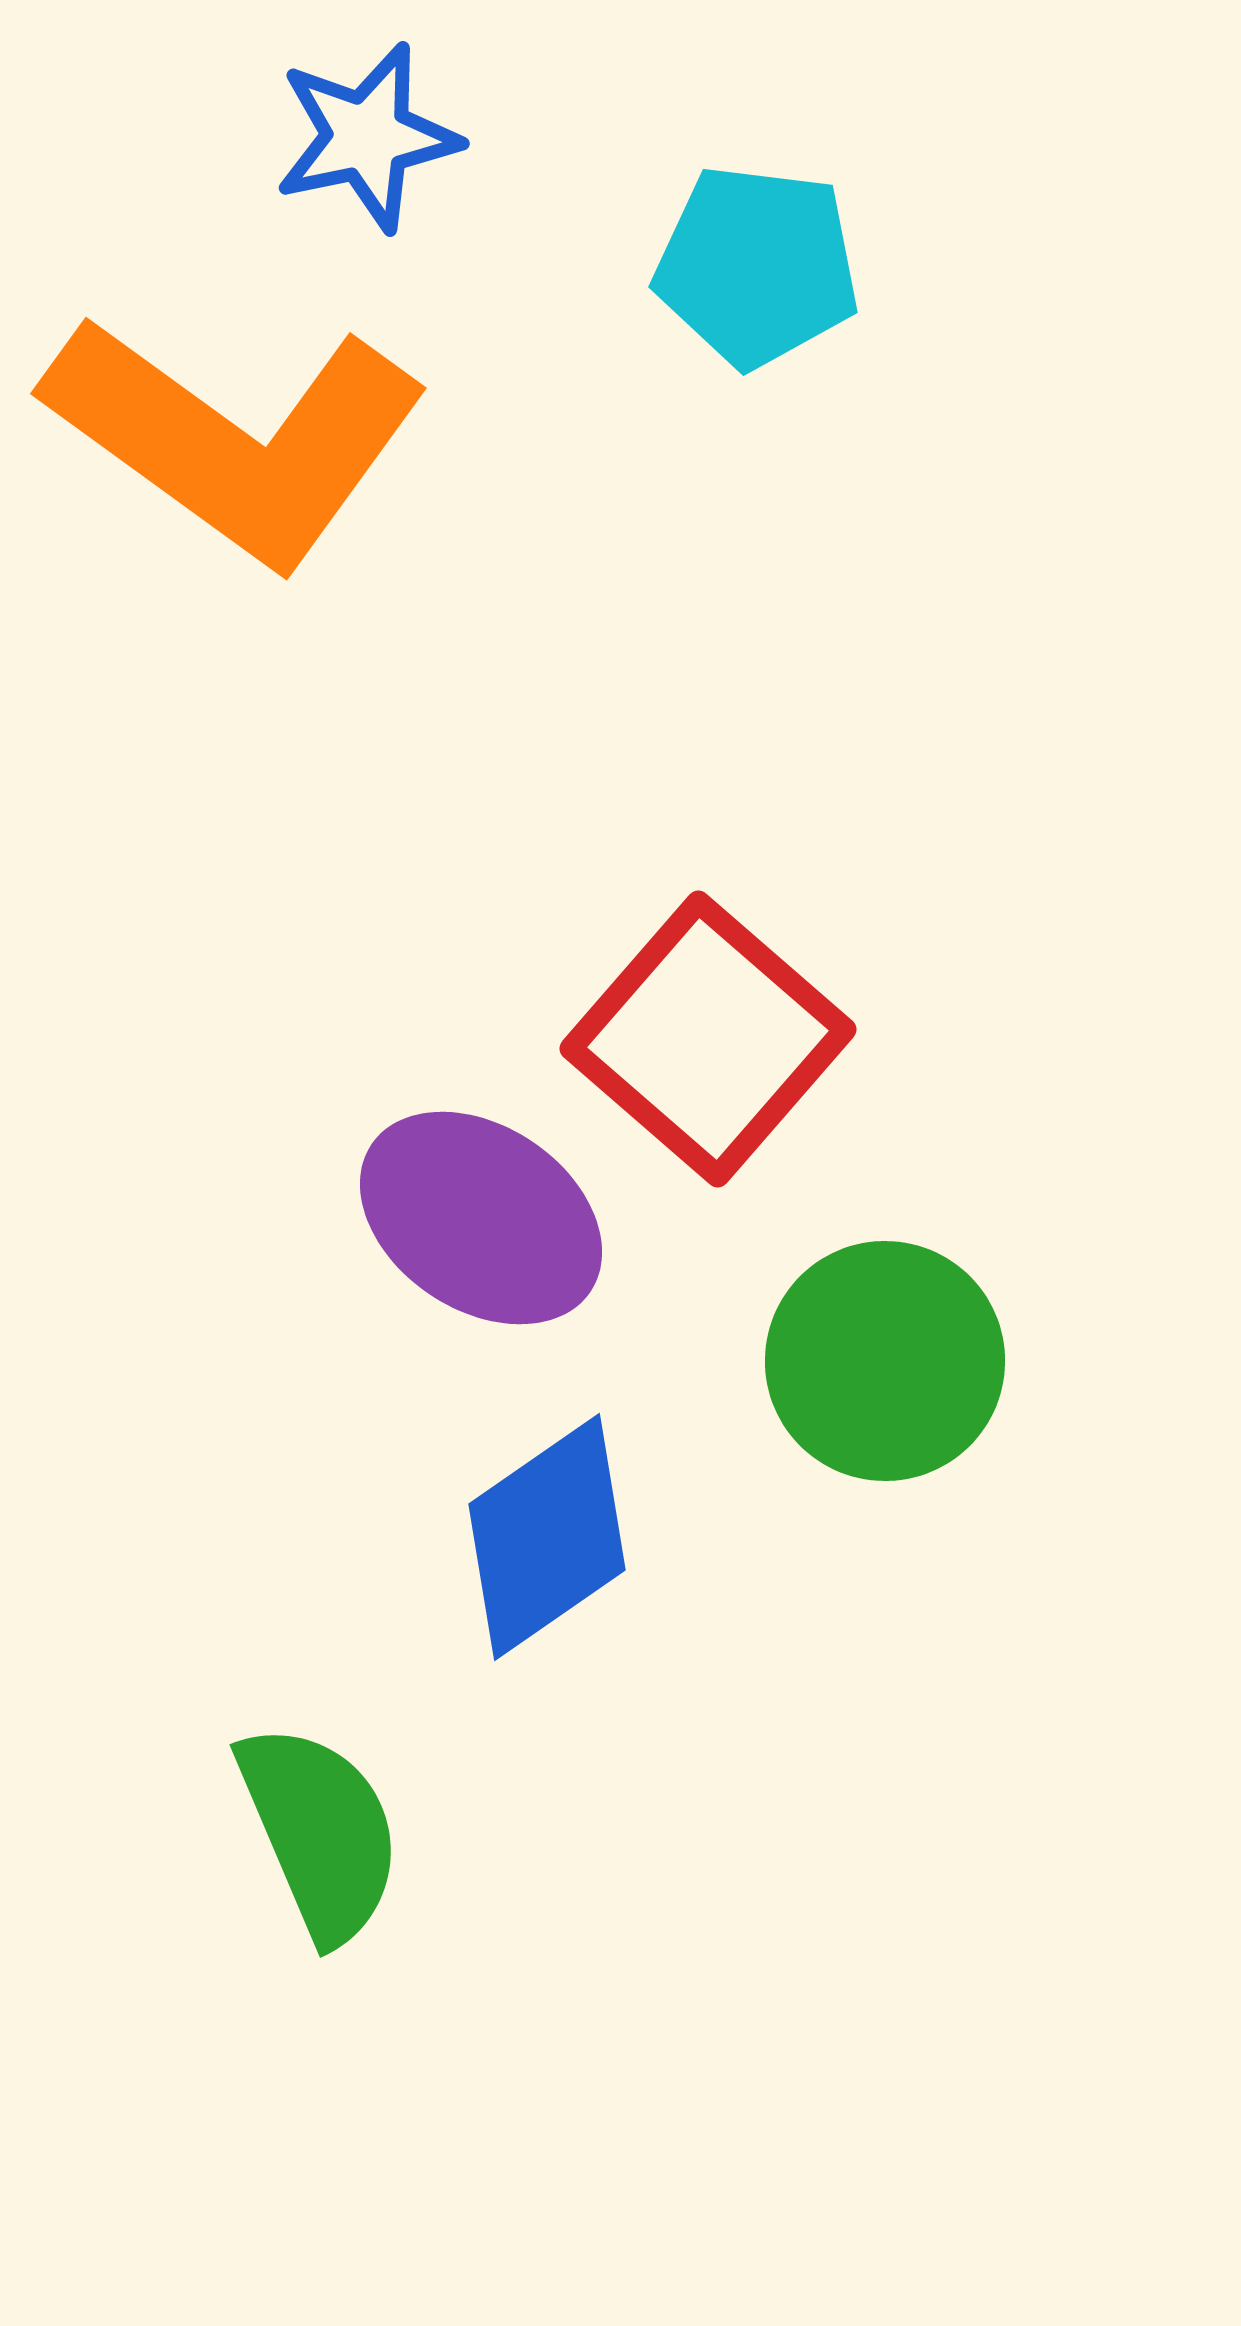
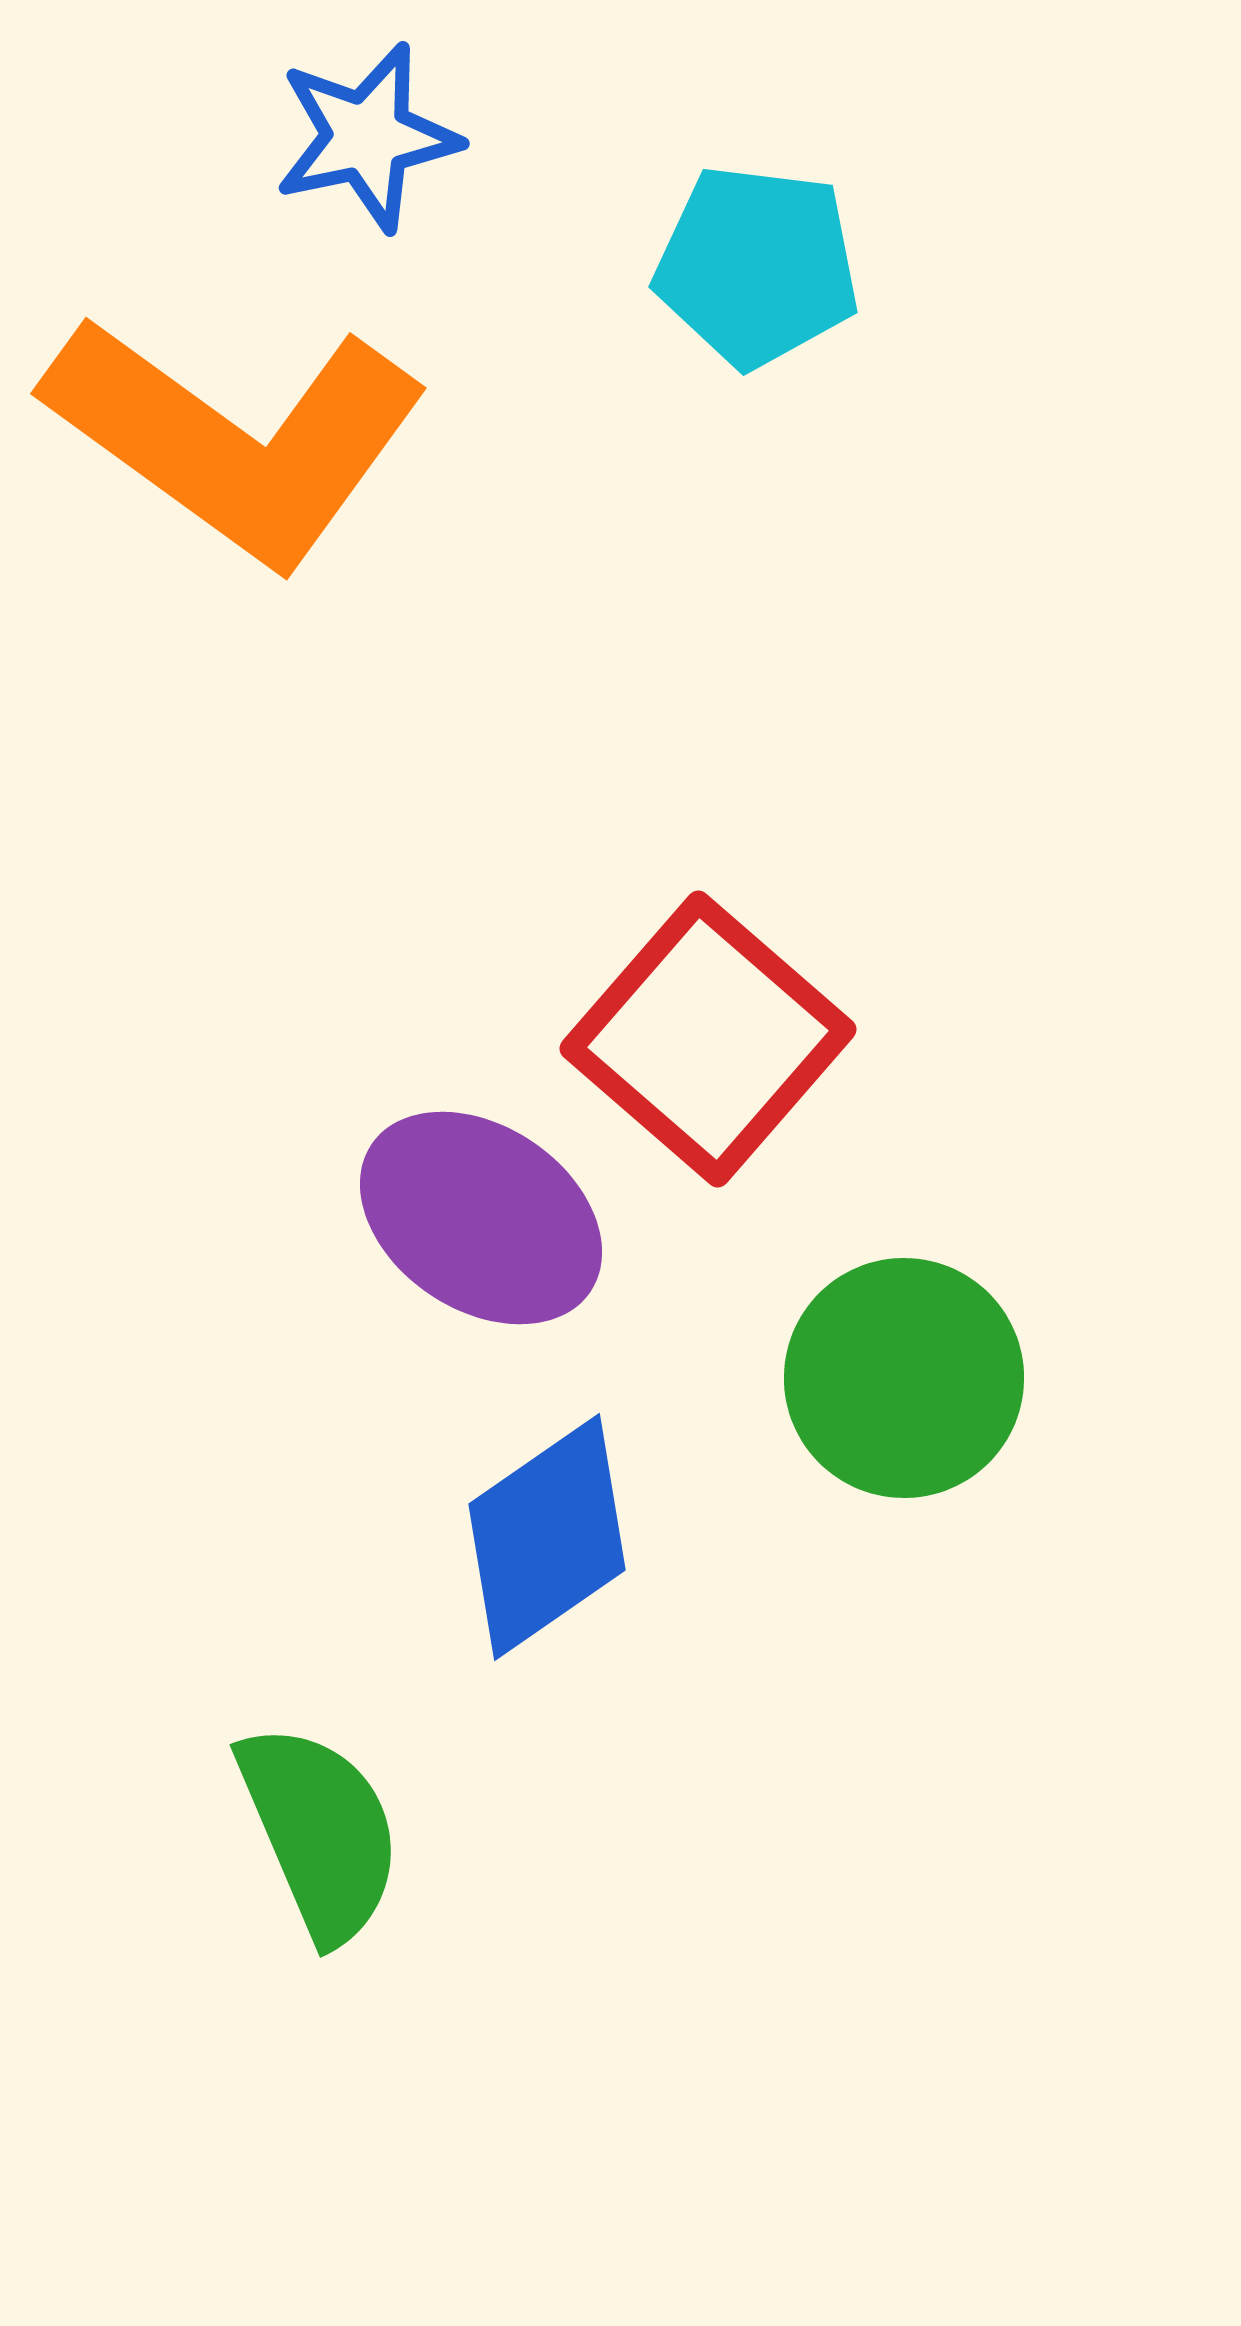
green circle: moved 19 px right, 17 px down
